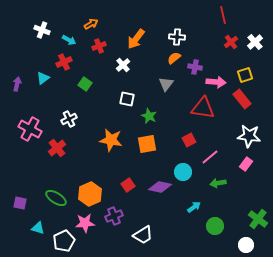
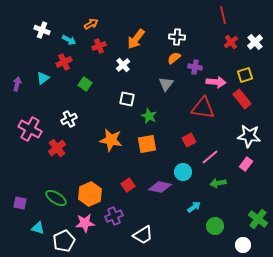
white circle at (246, 245): moved 3 px left
